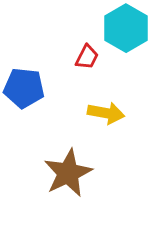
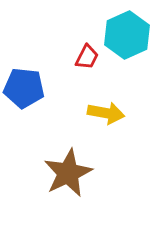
cyan hexagon: moved 1 px right, 7 px down; rotated 6 degrees clockwise
